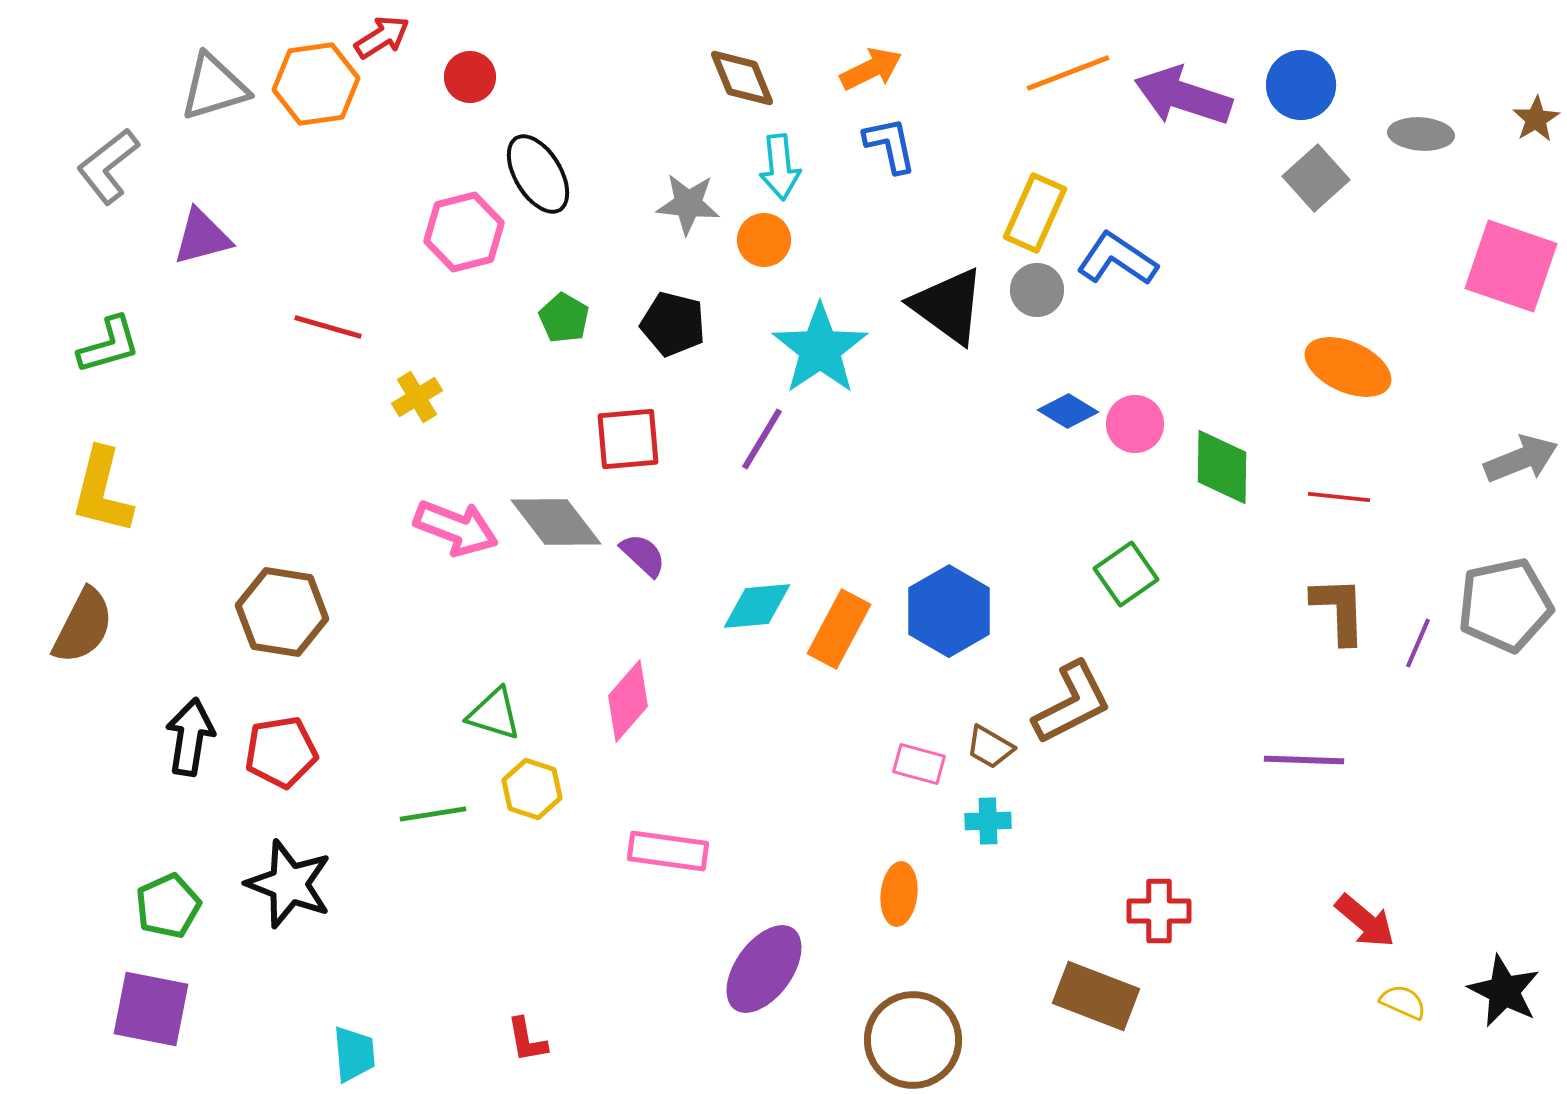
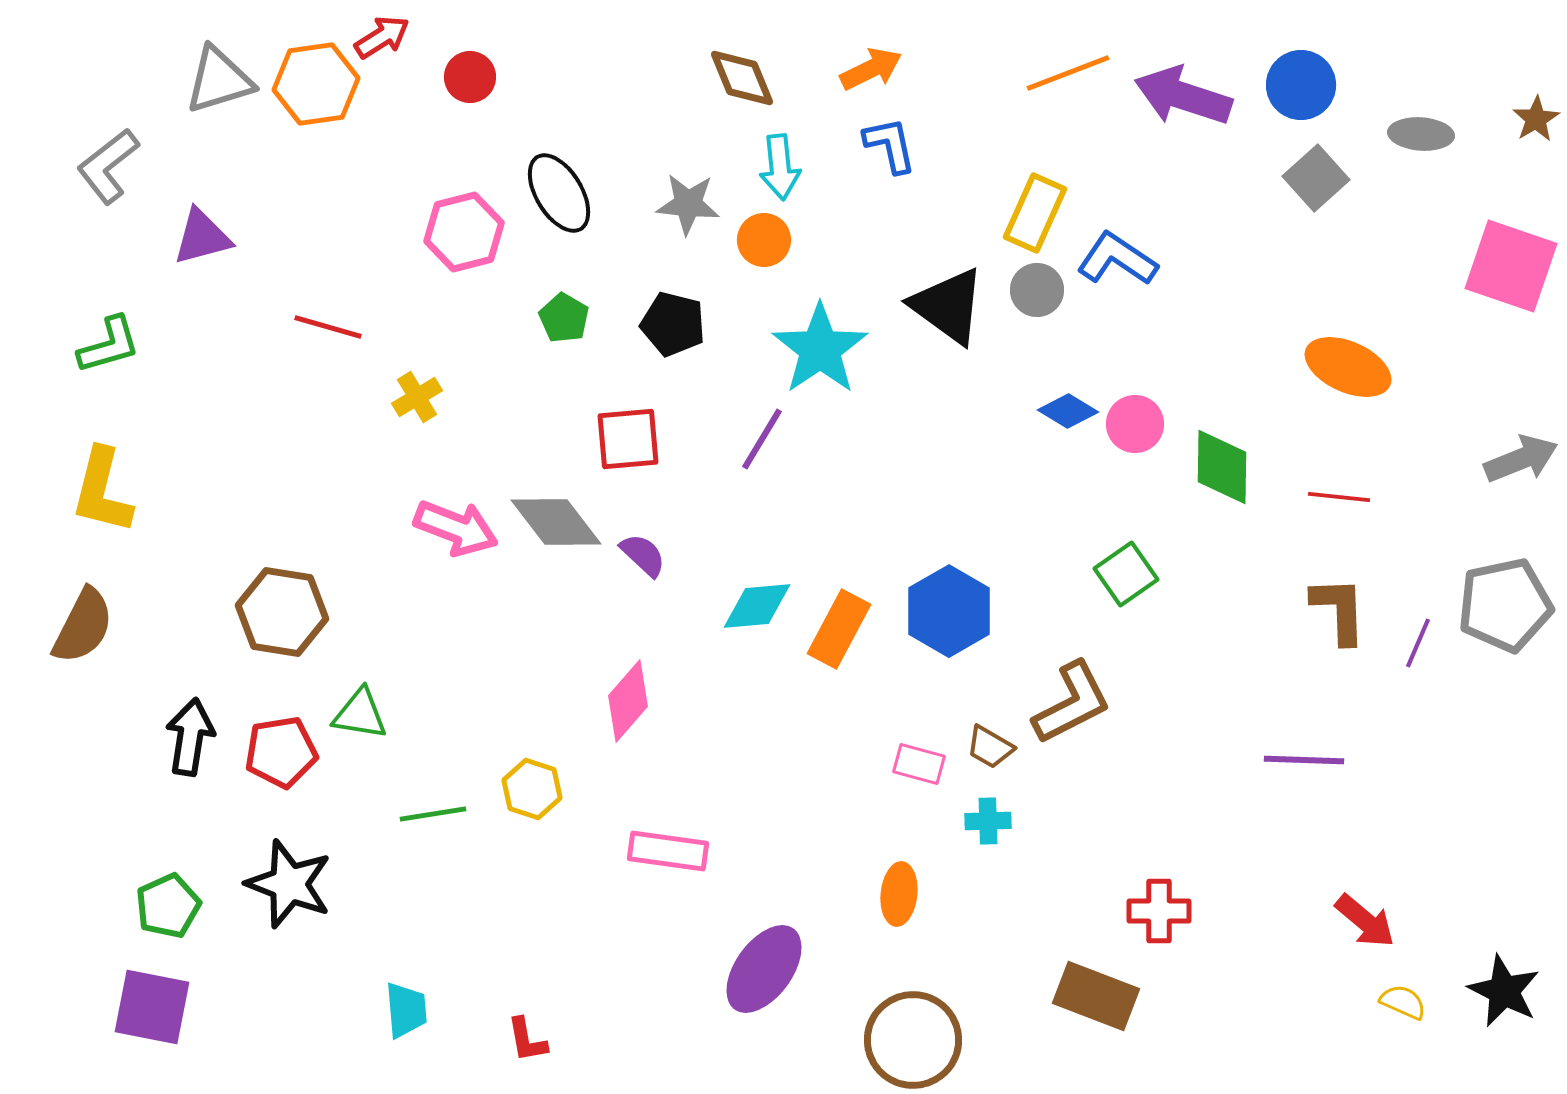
gray triangle at (214, 87): moved 5 px right, 7 px up
black ellipse at (538, 174): moved 21 px right, 19 px down
green triangle at (494, 714): moved 134 px left; rotated 8 degrees counterclockwise
purple square at (151, 1009): moved 1 px right, 2 px up
cyan trapezoid at (354, 1054): moved 52 px right, 44 px up
